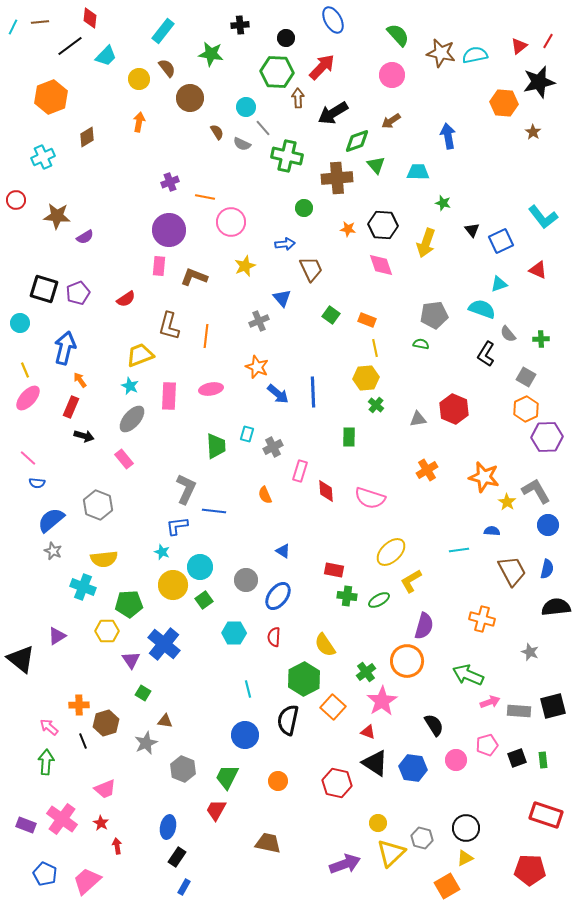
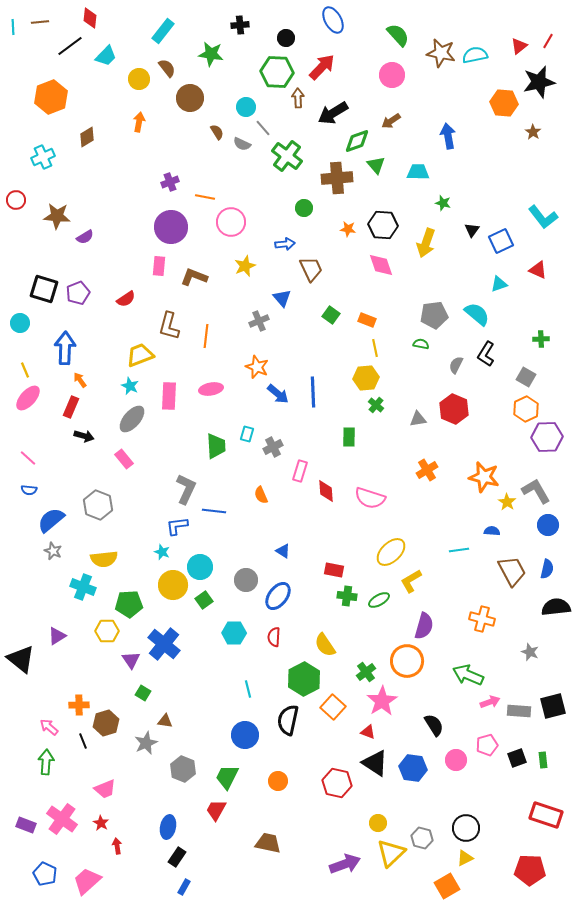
cyan line at (13, 27): rotated 28 degrees counterclockwise
green cross at (287, 156): rotated 24 degrees clockwise
purple circle at (169, 230): moved 2 px right, 3 px up
black triangle at (472, 230): rotated 14 degrees clockwise
cyan semicircle at (482, 309): moved 5 px left, 5 px down; rotated 20 degrees clockwise
gray semicircle at (508, 334): moved 52 px left, 31 px down; rotated 66 degrees clockwise
blue arrow at (65, 348): rotated 12 degrees counterclockwise
blue semicircle at (37, 483): moved 8 px left, 7 px down
orange semicircle at (265, 495): moved 4 px left
